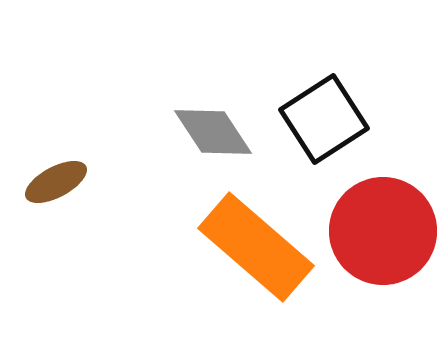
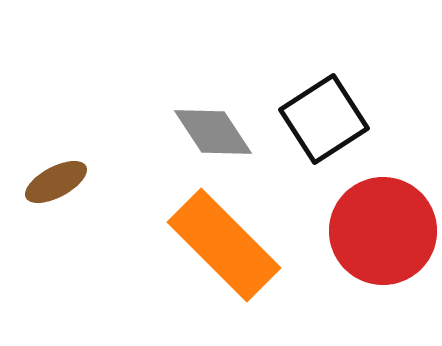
orange rectangle: moved 32 px left, 2 px up; rotated 4 degrees clockwise
